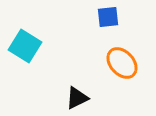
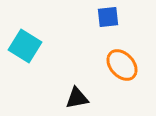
orange ellipse: moved 2 px down
black triangle: rotated 15 degrees clockwise
